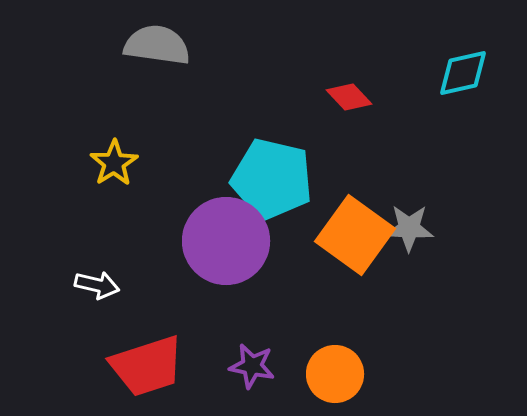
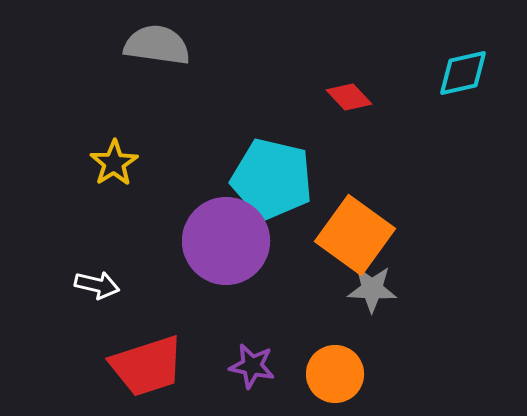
gray star: moved 37 px left, 61 px down
